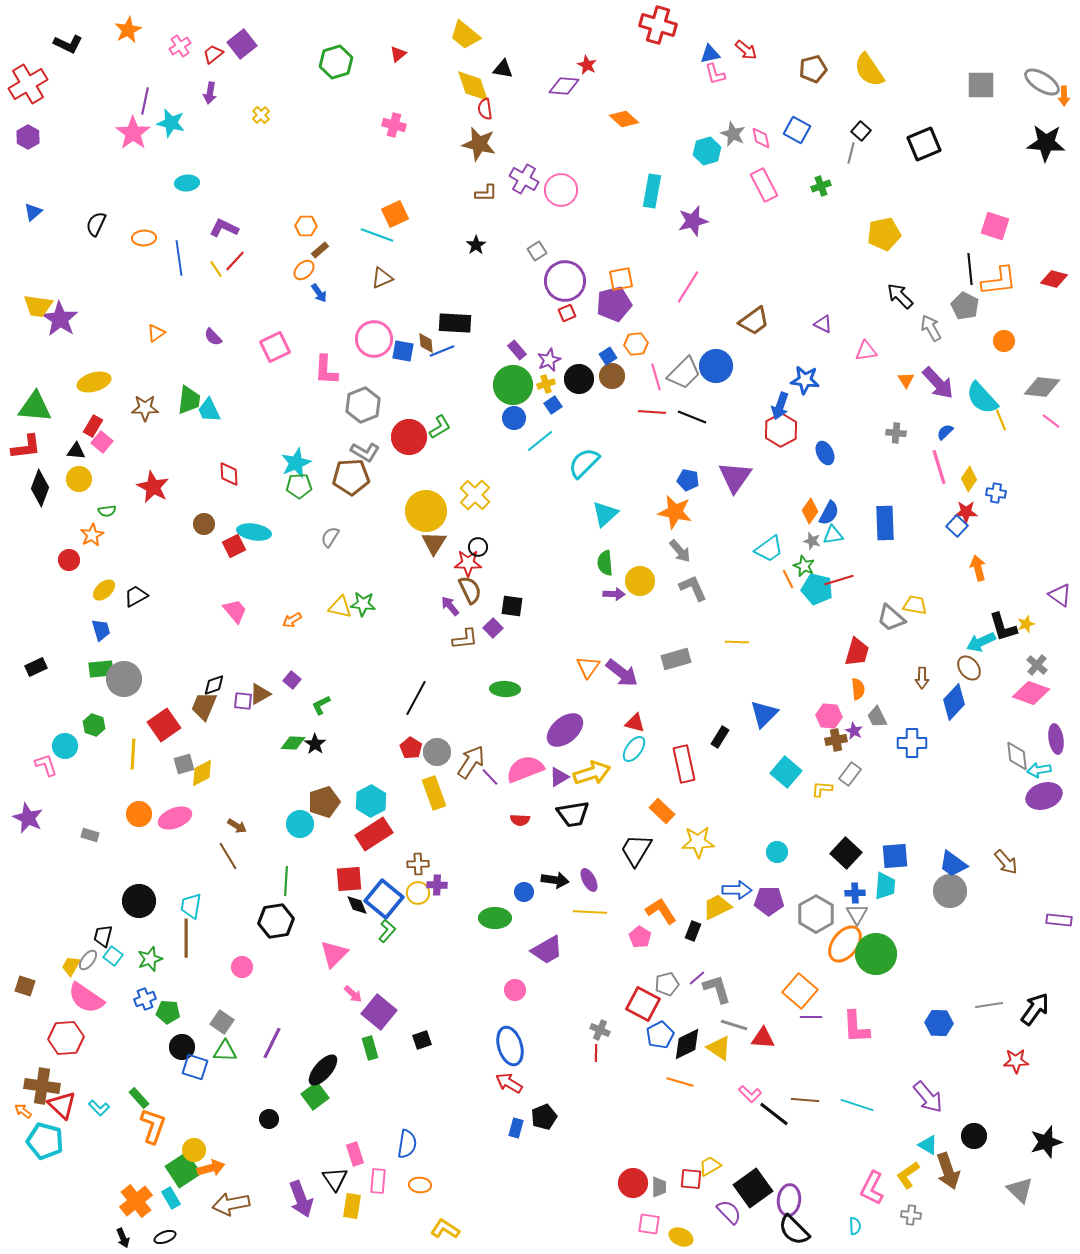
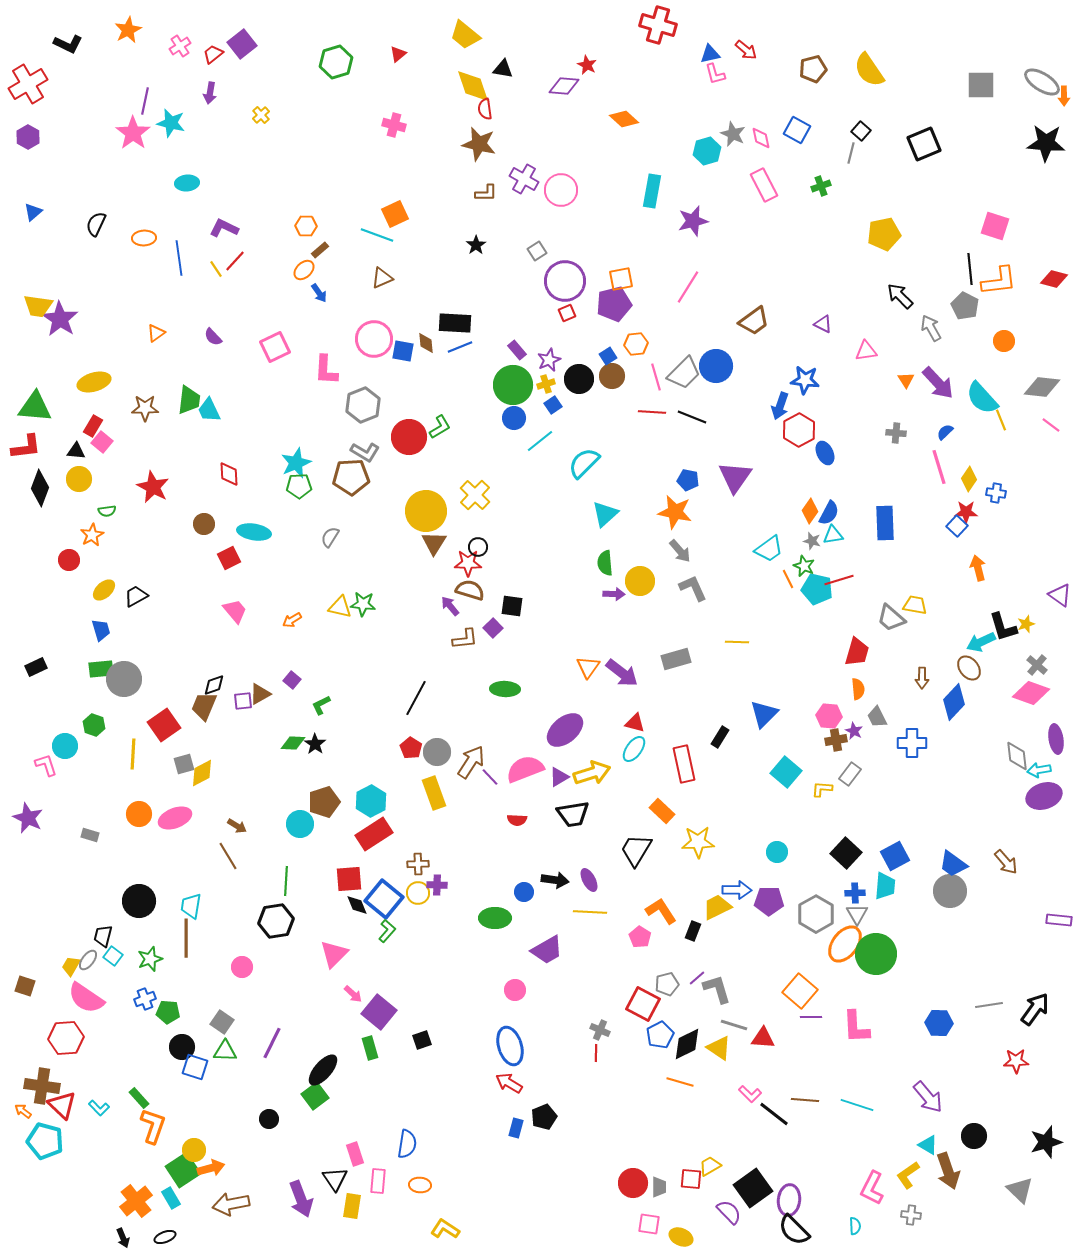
blue line at (442, 351): moved 18 px right, 4 px up
pink line at (1051, 421): moved 4 px down
red hexagon at (781, 430): moved 18 px right
red square at (234, 546): moved 5 px left, 12 px down
brown semicircle at (470, 590): rotated 48 degrees counterclockwise
purple square at (243, 701): rotated 12 degrees counterclockwise
red semicircle at (520, 820): moved 3 px left
blue square at (895, 856): rotated 24 degrees counterclockwise
